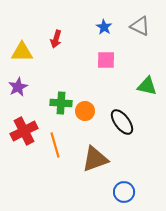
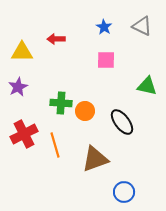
gray triangle: moved 2 px right
red arrow: rotated 72 degrees clockwise
red cross: moved 3 px down
